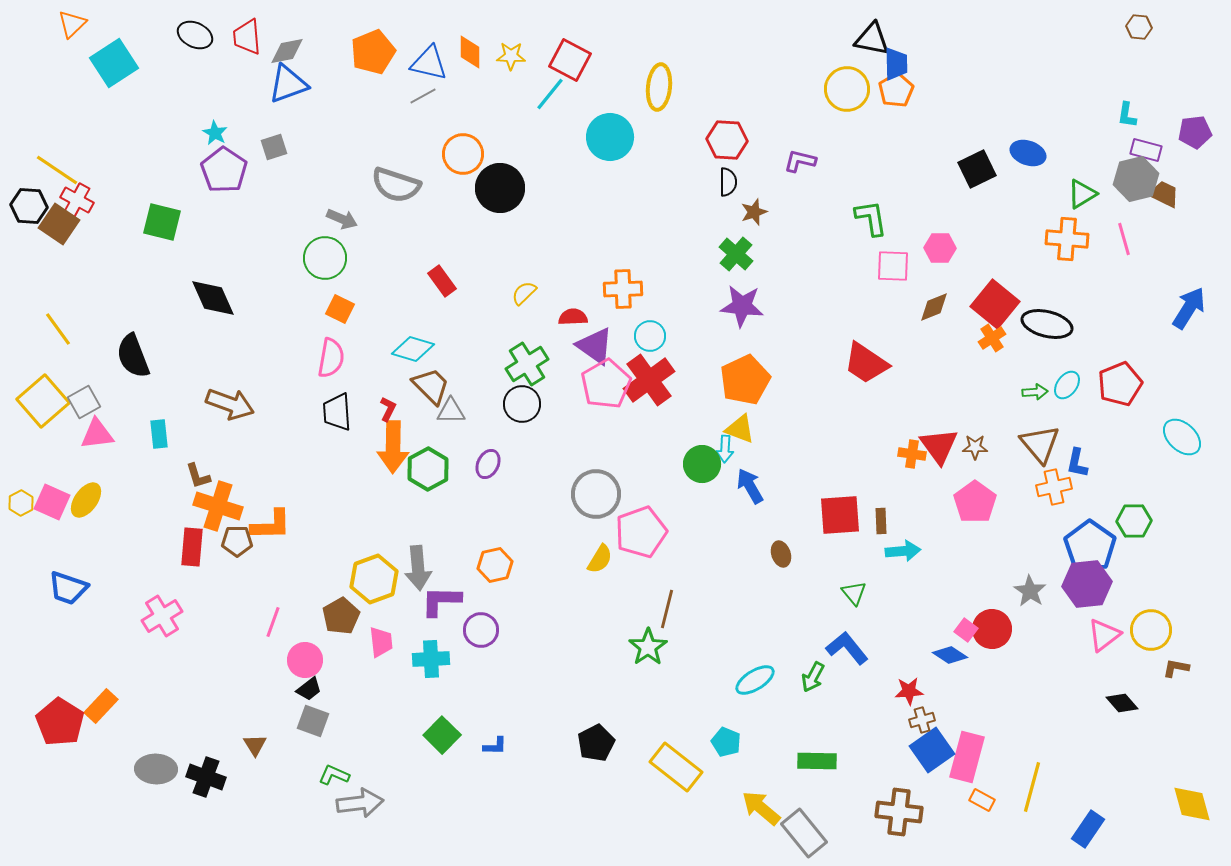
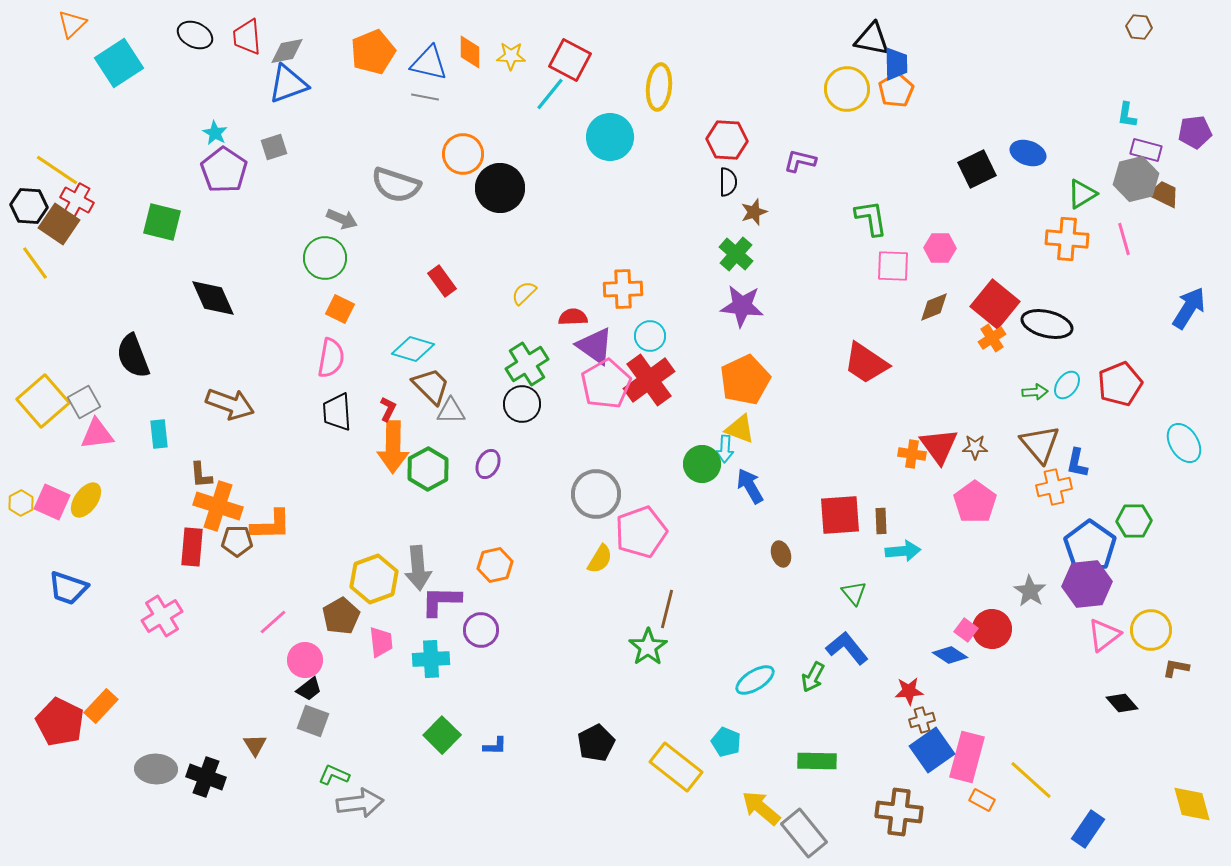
cyan square at (114, 63): moved 5 px right
gray line at (423, 96): moved 2 px right, 1 px down; rotated 40 degrees clockwise
yellow line at (58, 329): moved 23 px left, 66 px up
cyan ellipse at (1182, 437): moved 2 px right, 6 px down; rotated 15 degrees clockwise
brown L-shape at (198, 476): moved 3 px right, 1 px up; rotated 12 degrees clockwise
pink line at (273, 622): rotated 28 degrees clockwise
red pentagon at (60, 722): rotated 6 degrees counterclockwise
yellow line at (1032, 787): moved 1 px left, 7 px up; rotated 63 degrees counterclockwise
